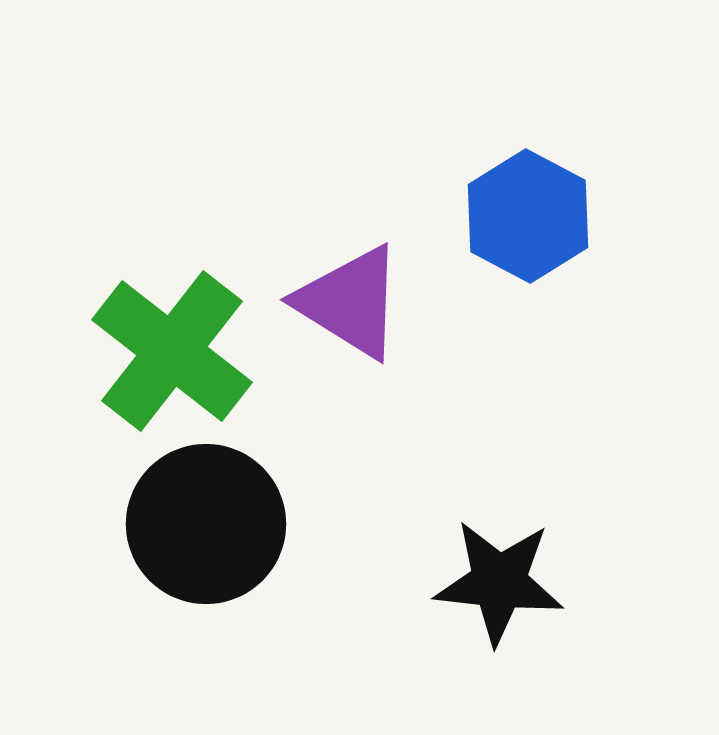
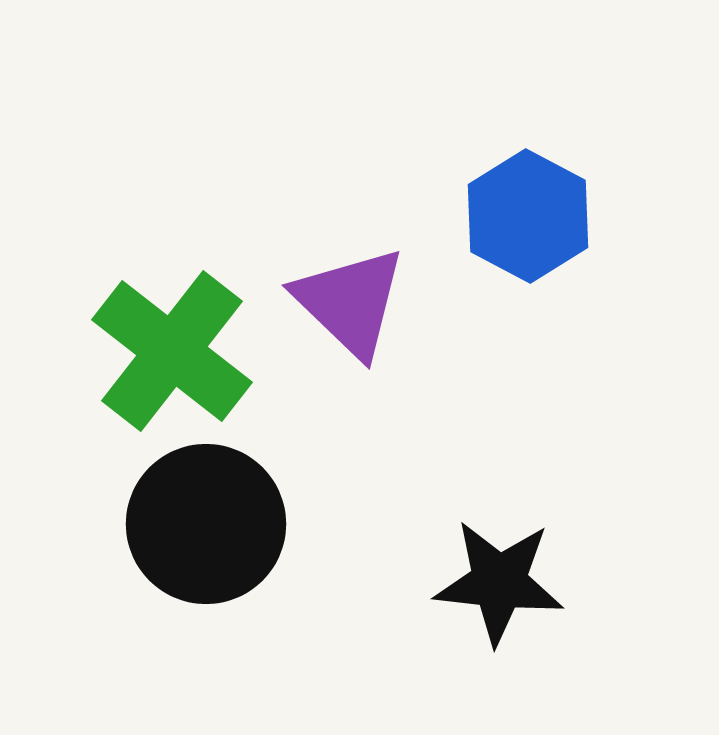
purple triangle: rotated 12 degrees clockwise
